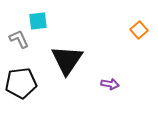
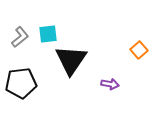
cyan square: moved 10 px right, 13 px down
orange square: moved 20 px down
gray L-shape: moved 1 px right, 2 px up; rotated 75 degrees clockwise
black triangle: moved 4 px right
